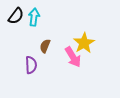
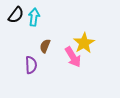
black semicircle: moved 1 px up
